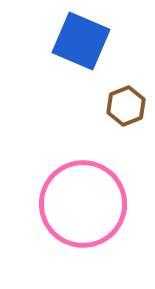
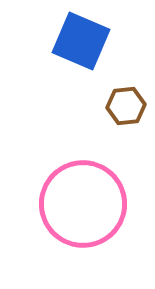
brown hexagon: rotated 15 degrees clockwise
